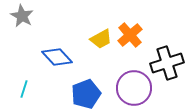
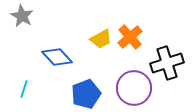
orange cross: moved 2 px down
